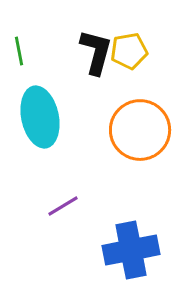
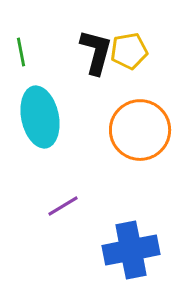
green line: moved 2 px right, 1 px down
